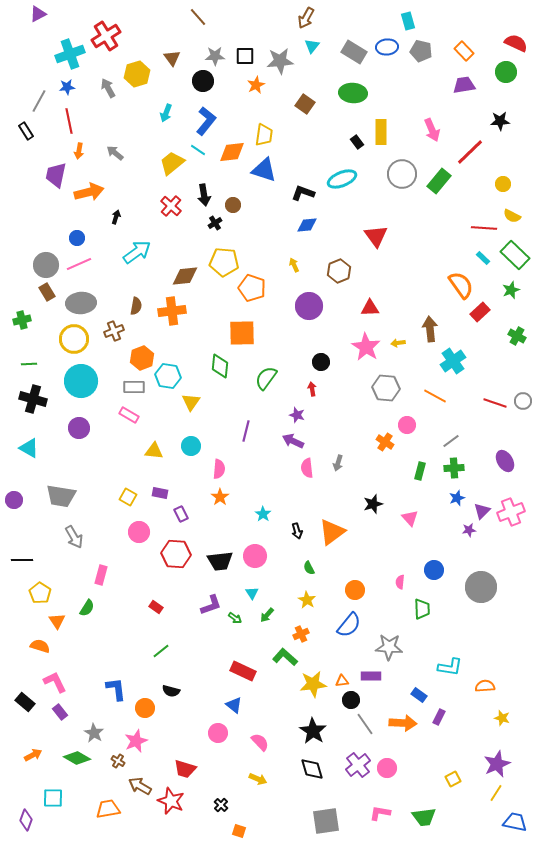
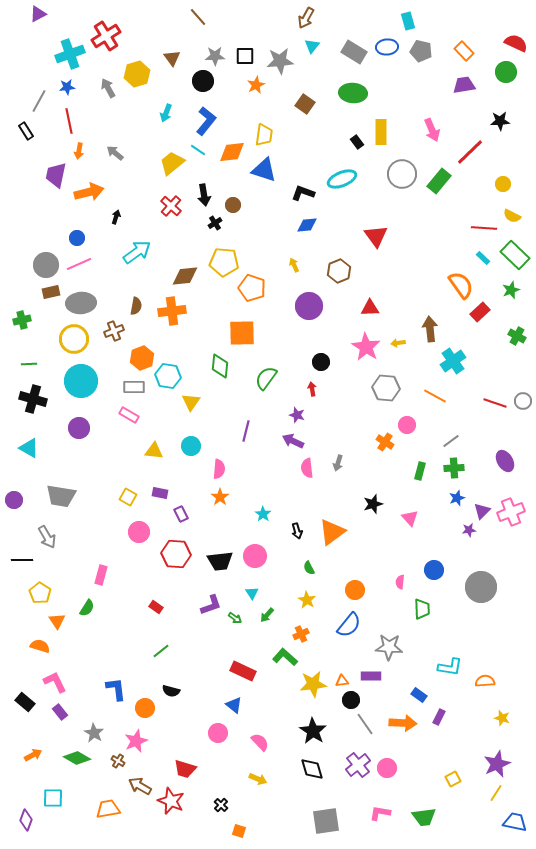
brown rectangle at (47, 292): moved 4 px right; rotated 72 degrees counterclockwise
gray arrow at (74, 537): moved 27 px left
orange semicircle at (485, 686): moved 5 px up
